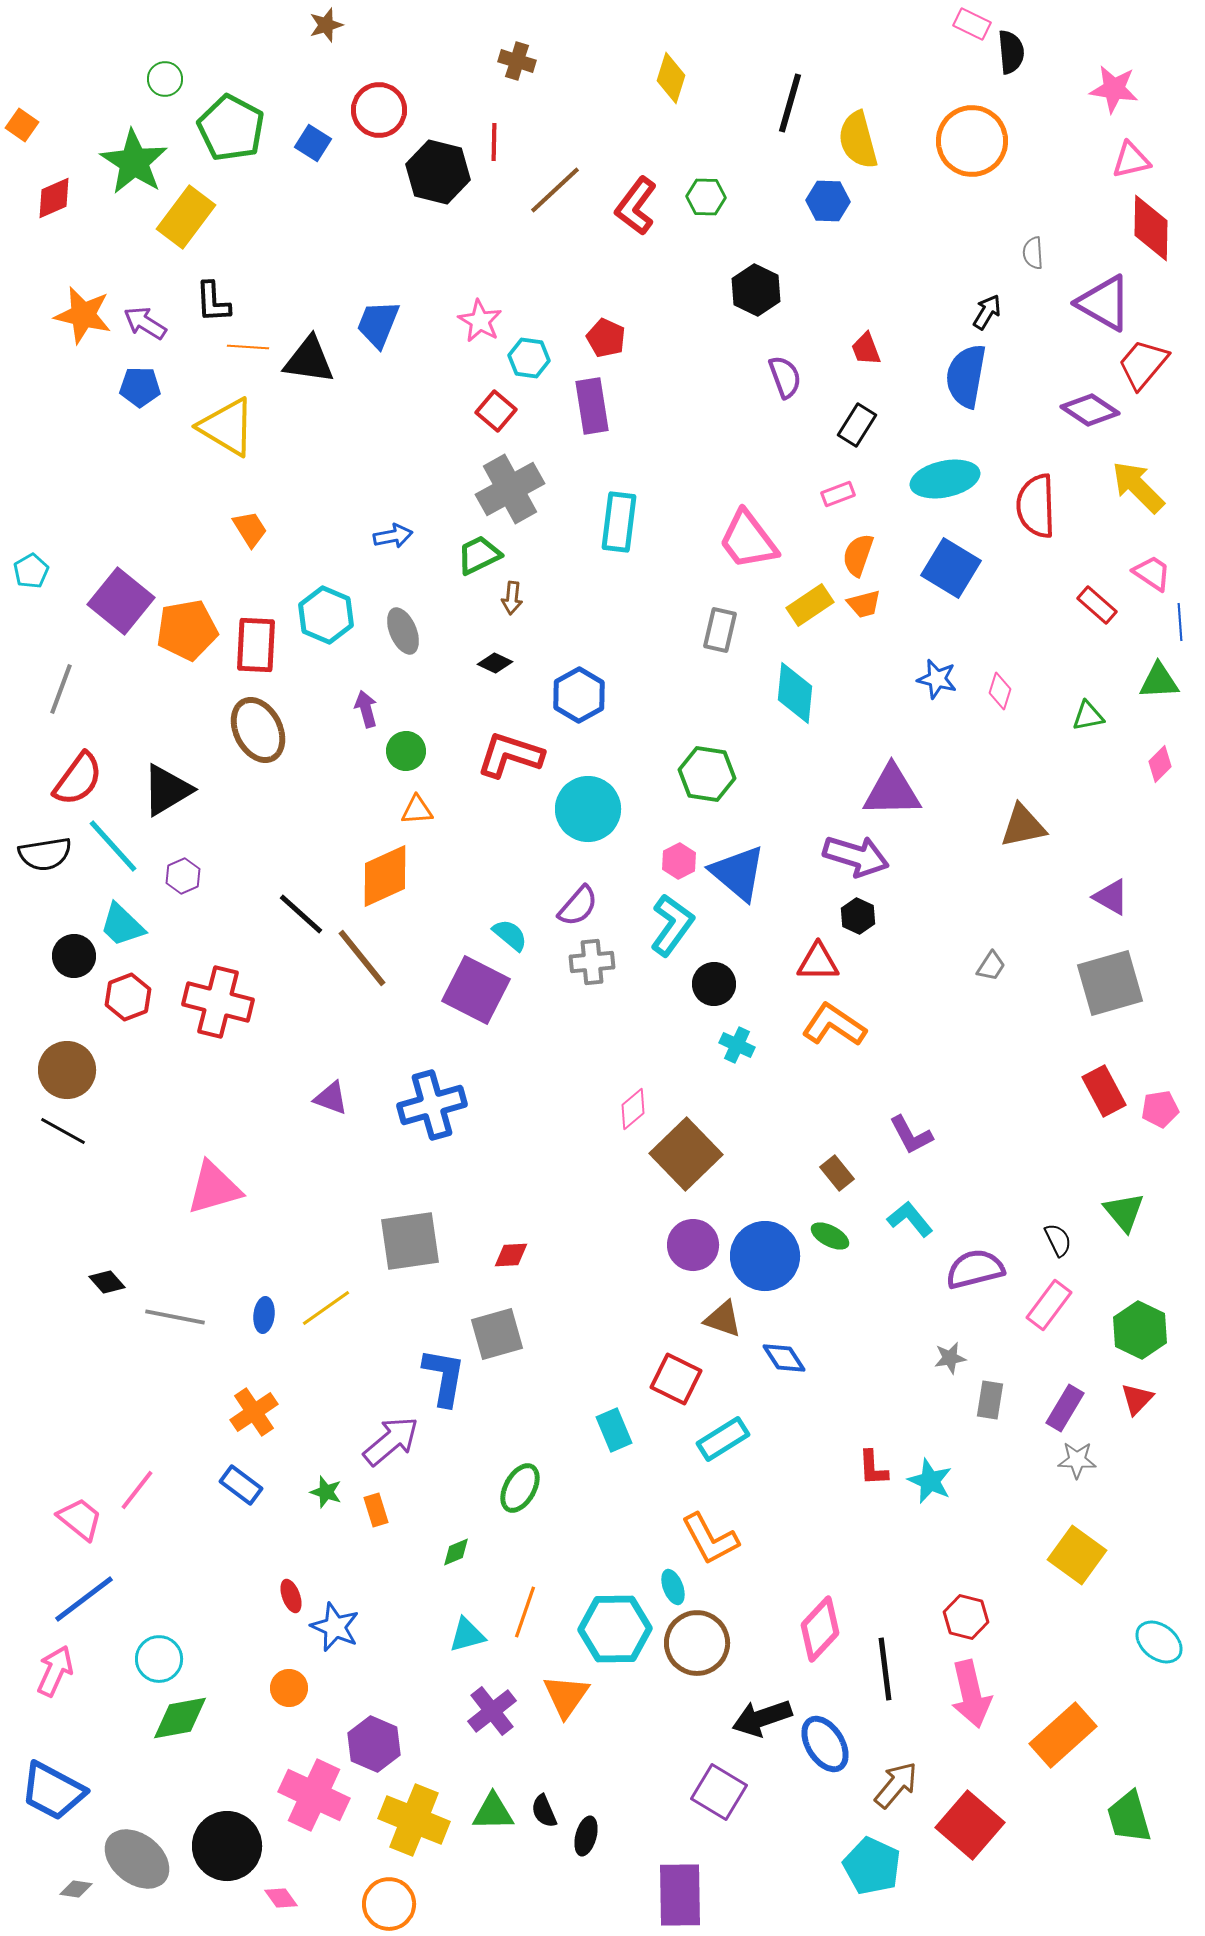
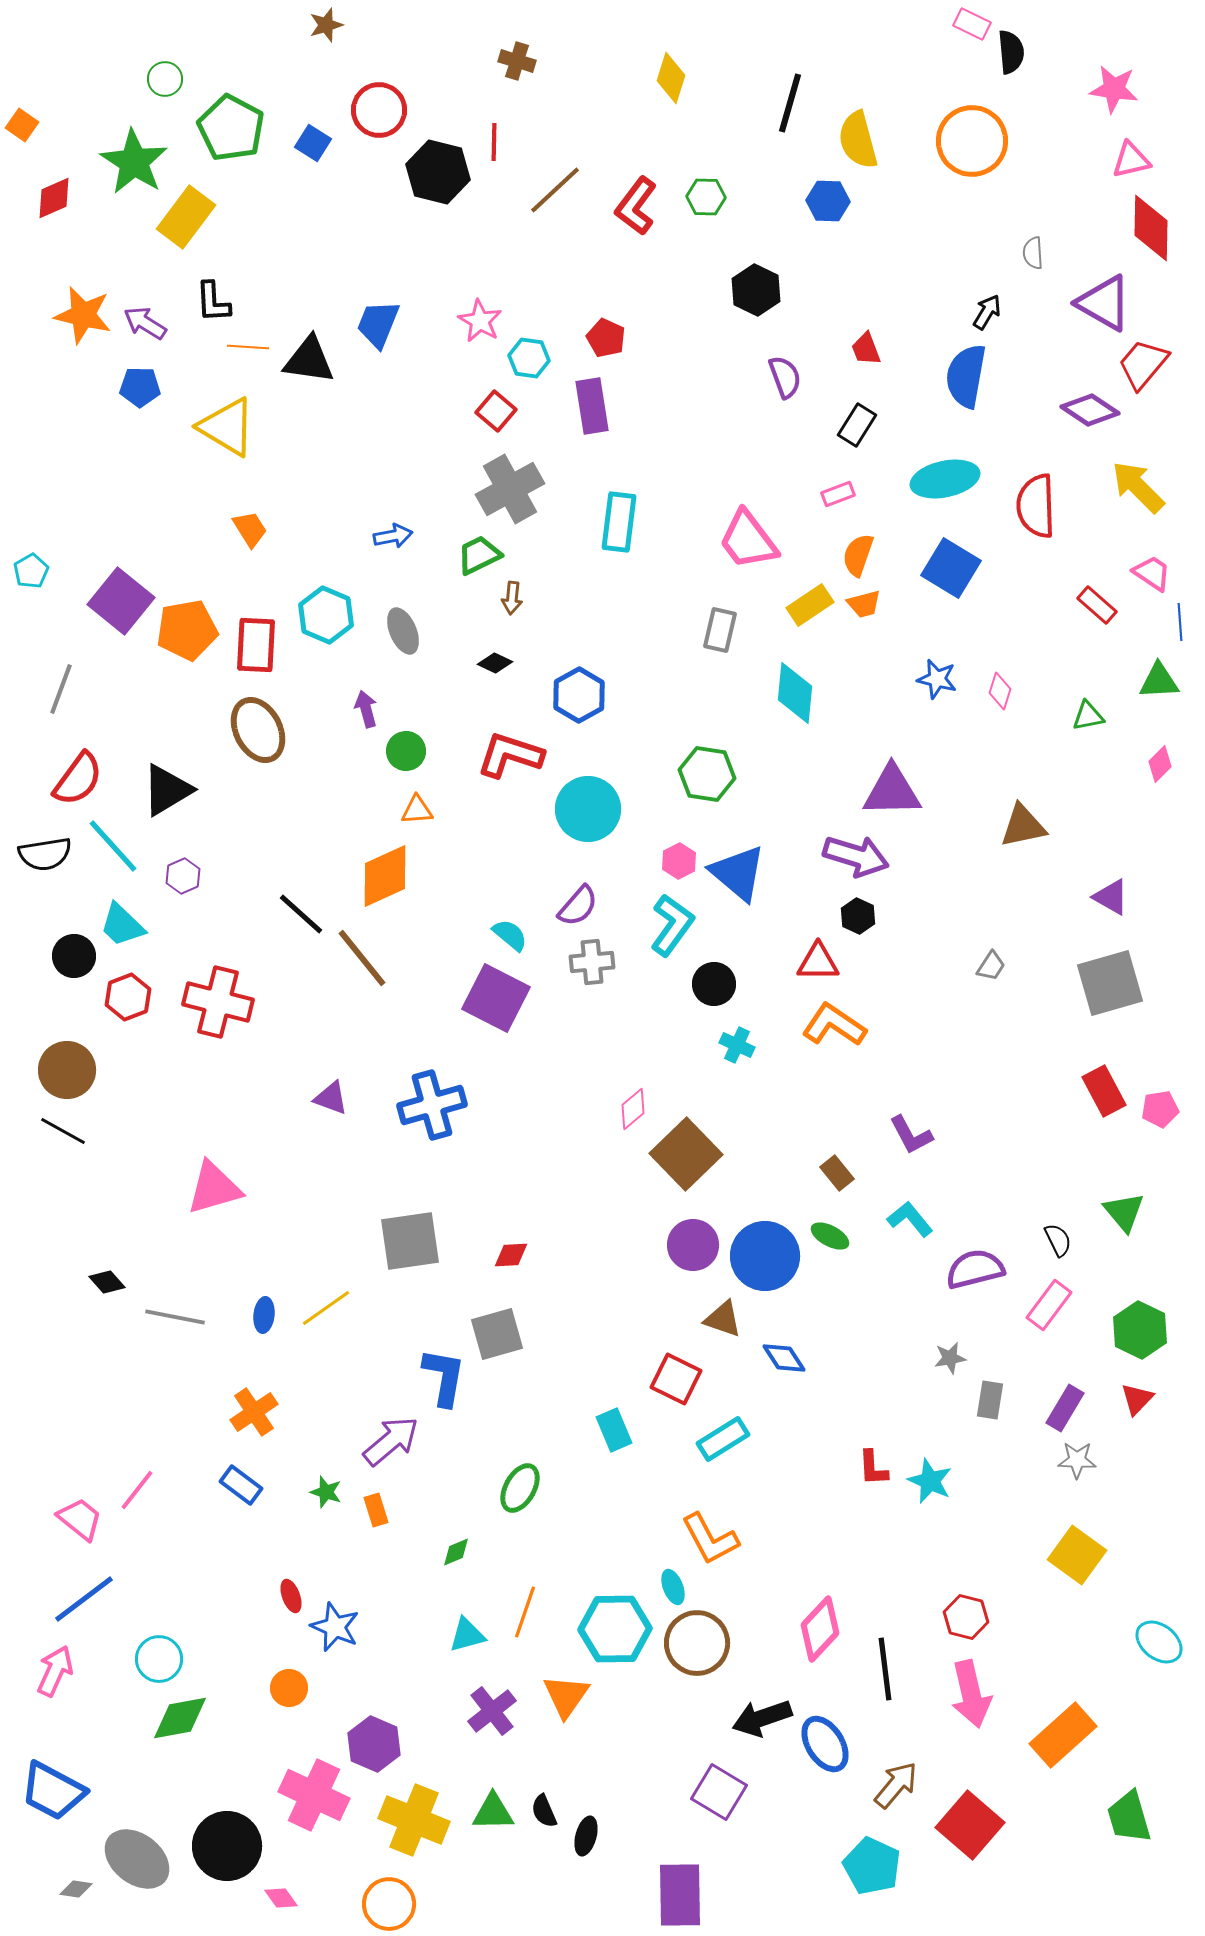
purple square at (476, 990): moved 20 px right, 8 px down
